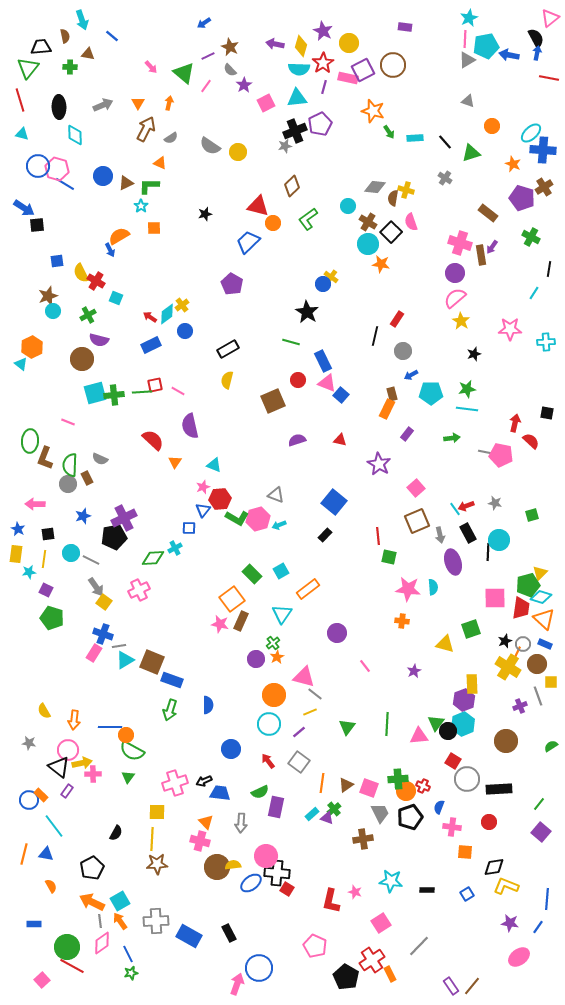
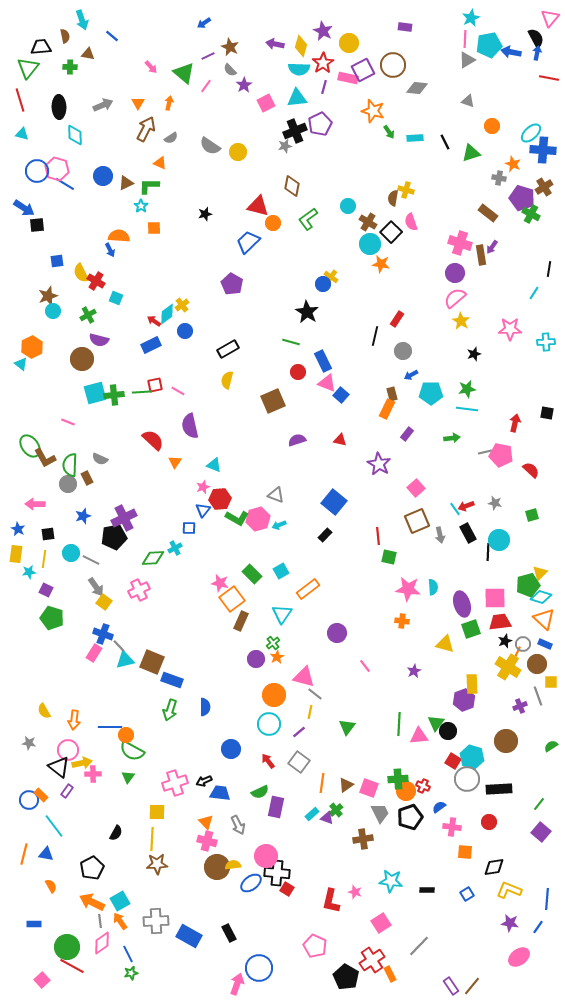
cyan star at (469, 18): moved 2 px right
pink triangle at (550, 18): rotated 12 degrees counterclockwise
cyan pentagon at (486, 46): moved 3 px right, 1 px up
blue arrow at (509, 55): moved 2 px right, 3 px up
black line at (445, 142): rotated 14 degrees clockwise
blue circle at (38, 166): moved 1 px left, 5 px down
gray cross at (445, 178): moved 54 px right; rotated 24 degrees counterclockwise
brown diamond at (292, 186): rotated 35 degrees counterclockwise
gray diamond at (375, 187): moved 42 px right, 99 px up
orange semicircle at (119, 236): rotated 35 degrees clockwise
green cross at (531, 237): moved 23 px up
cyan circle at (368, 244): moved 2 px right
red arrow at (150, 317): moved 4 px right, 4 px down
red circle at (298, 380): moved 8 px up
green ellipse at (30, 441): moved 5 px down; rotated 40 degrees counterclockwise
red semicircle at (531, 441): moved 29 px down
gray line at (485, 452): rotated 24 degrees counterclockwise
brown L-shape at (45, 458): rotated 50 degrees counterclockwise
purple ellipse at (453, 562): moved 9 px right, 42 px down
red trapezoid at (521, 608): moved 21 px left, 14 px down; rotated 105 degrees counterclockwise
pink star at (220, 624): moved 41 px up
gray line at (119, 646): rotated 56 degrees clockwise
cyan triangle at (125, 660): rotated 18 degrees clockwise
blue semicircle at (208, 705): moved 3 px left, 2 px down
yellow line at (310, 712): rotated 56 degrees counterclockwise
green line at (387, 724): moved 12 px right
cyan hexagon at (463, 724): moved 9 px right, 33 px down; rotated 20 degrees counterclockwise
blue semicircle at (439, 807): rotated 32 degrees clockwise
green cross at (334, 809): moved 2 px right, 1 px down
gray arrow at (241, 823): moved 3 px left, 2 px down; rotated 30 degrees counterclockwise
pink cross at (200, 841): moved 7 px right
yellow L-shape at (506, 886): moved 3 px right, 4 px down
